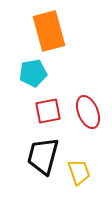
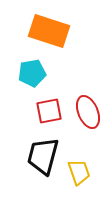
orange rectangle: rotated 57 degrees counterclockwise
cyan pentagon: moved 1 px left
red square: moved 1 px right
